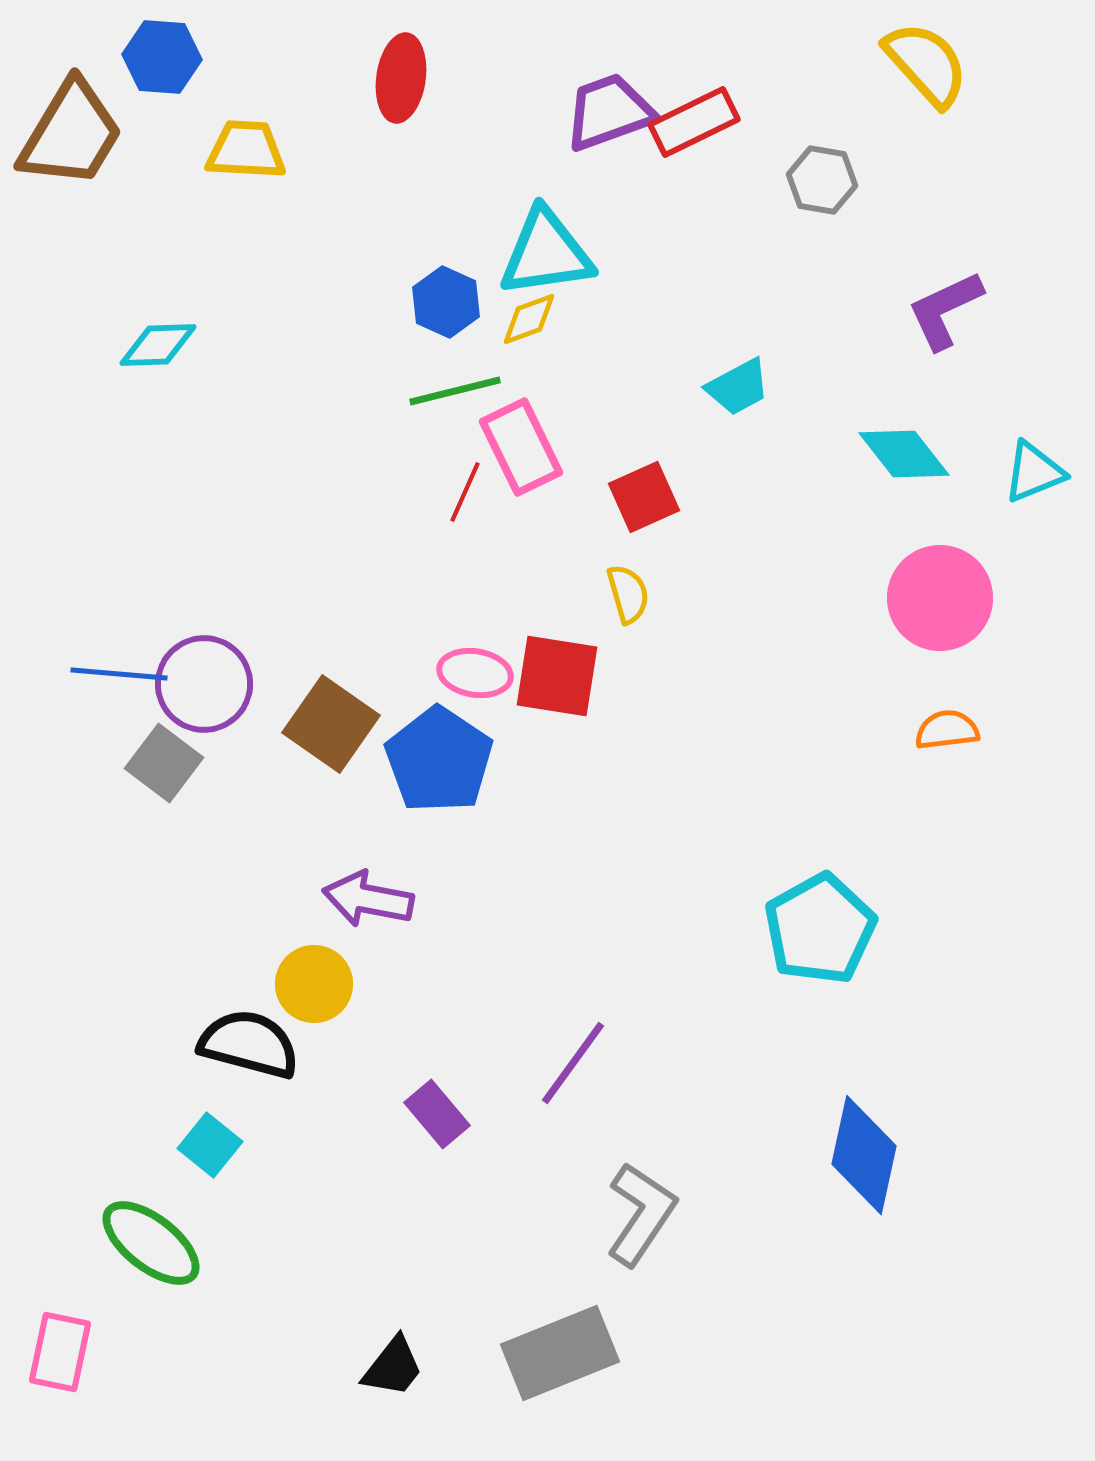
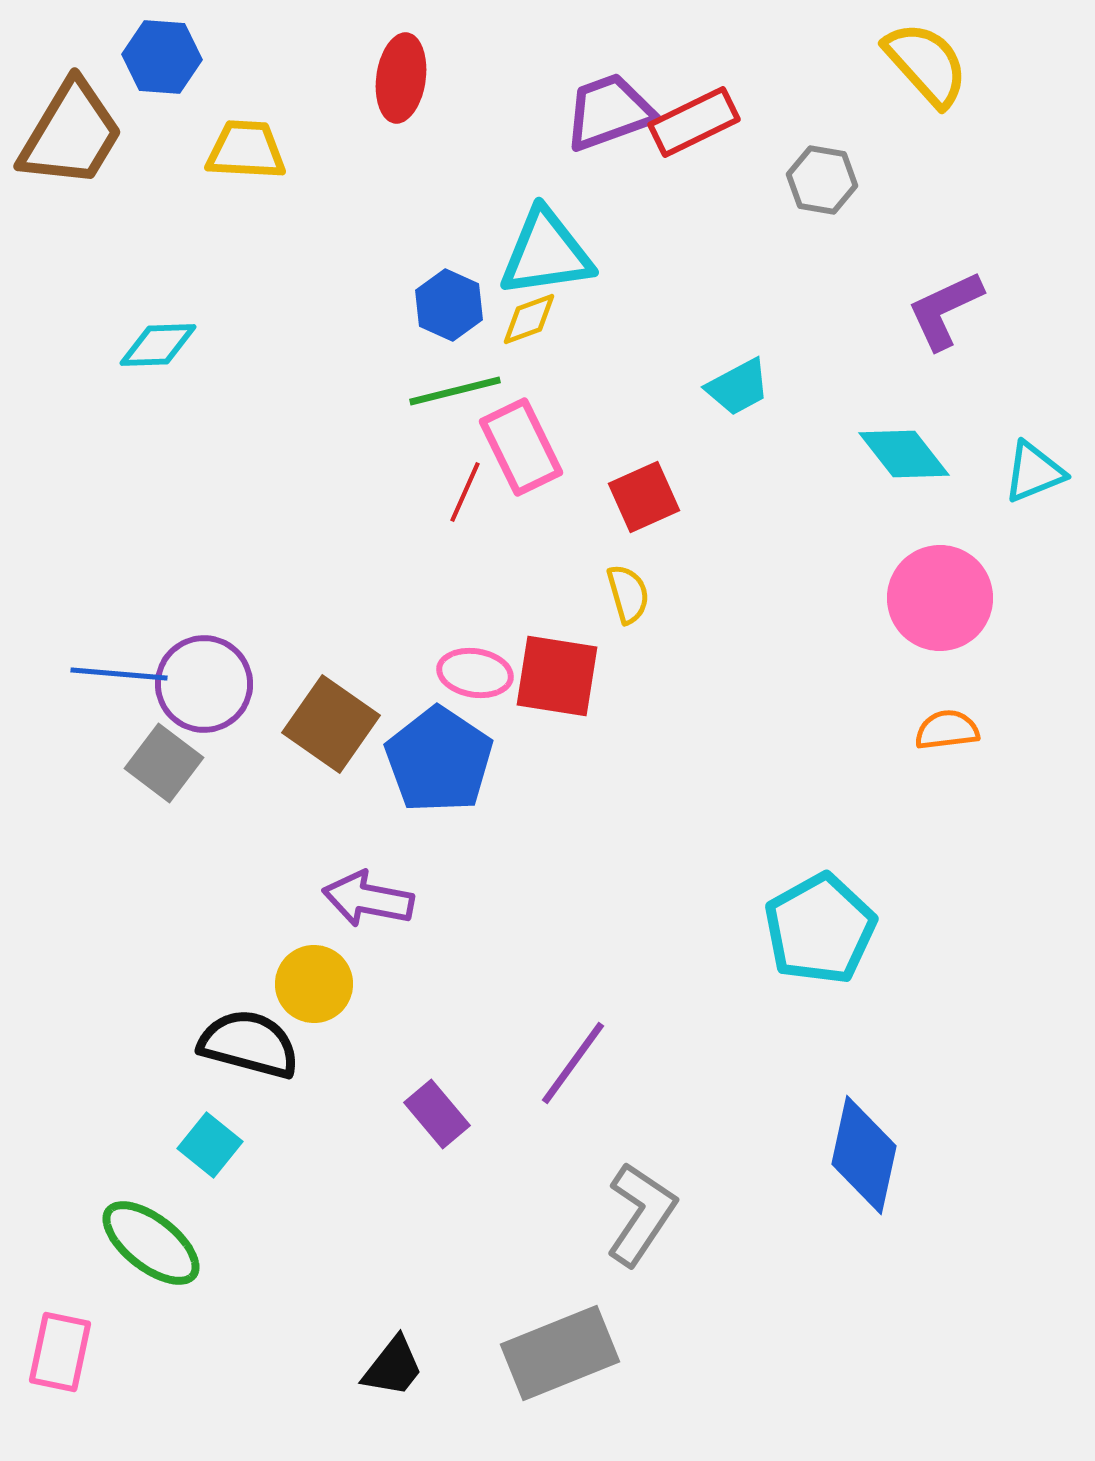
blue hexagon at (446, 302): moved 3 px right, 3 px down
